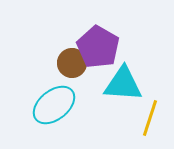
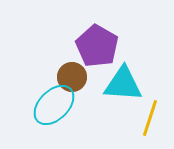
purple pentagon: moved 1 px left, 1 px up
brown circle: moved 14 px down
cyan ellipse: rotated 6 degrees counterclockwise
